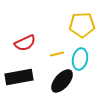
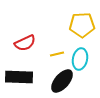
black rectangle: rotated 12 degrees clockwise
